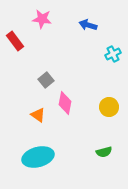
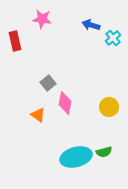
blue arrow: moved 3 px right
red rectangle: rotated 24 degrees clockwise
cyan cross: moved 16 px up; rotated 14 degrees counterclockwise
gray square: moved 2 px right, 3 px down
cyan ellipse: moved 38 px right
